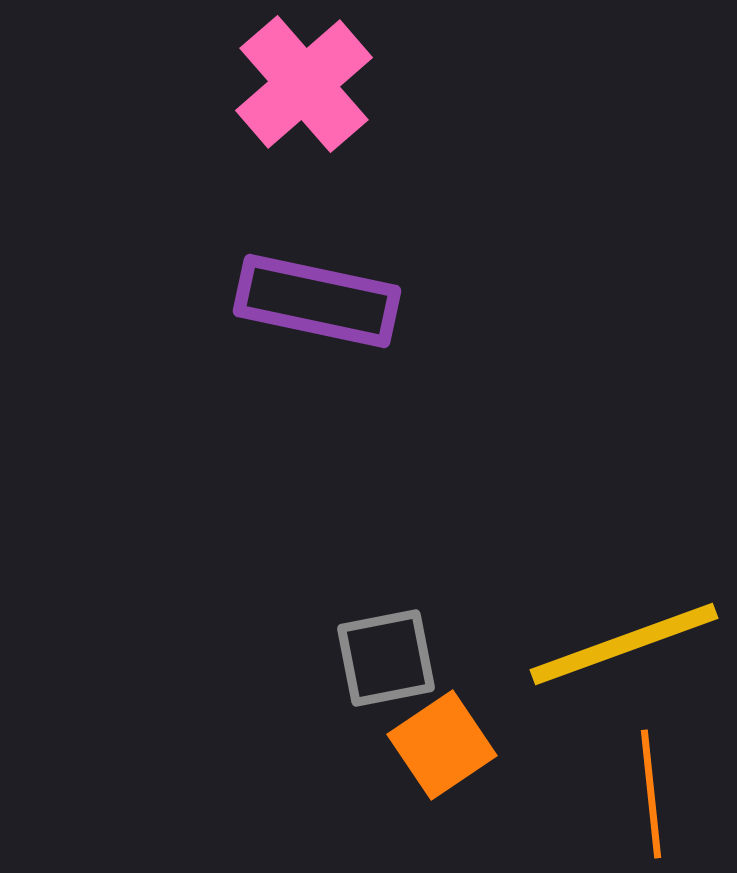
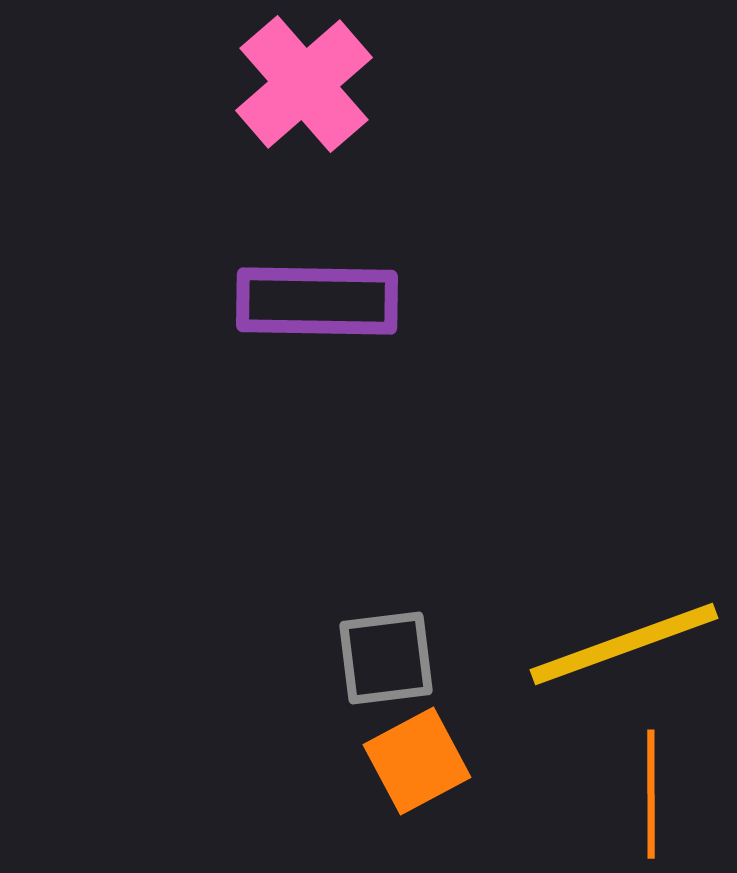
purple rectangle: rotated 11 degrees counterclockwise
gray square: rotated 4 degrees clockwise
orange square: moved 25 px left, 16 px down; rotated 6 degrees clockwise
orange line: rotated 6 degrees clockwise
